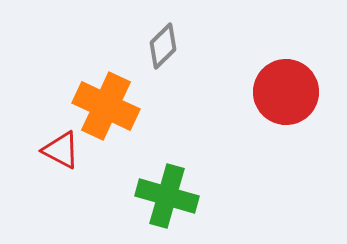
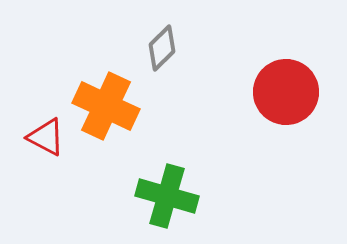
gray diamond: moved 1 px left, 2 px down
red triangle: moved 15 px left, 13 px up
